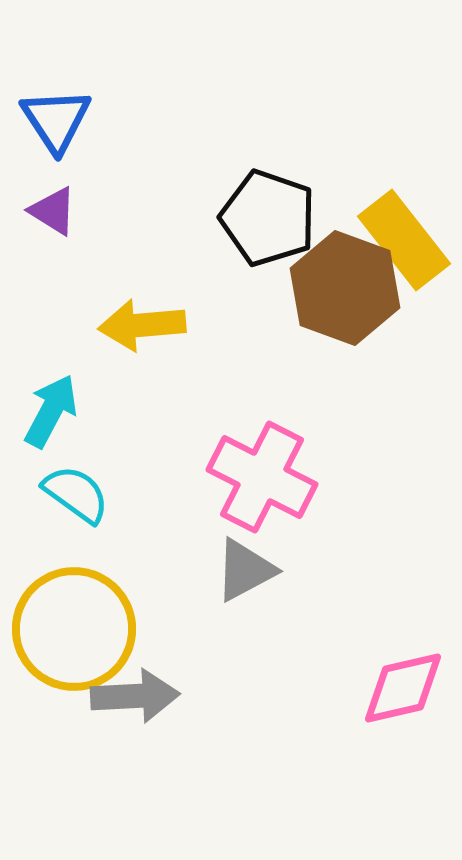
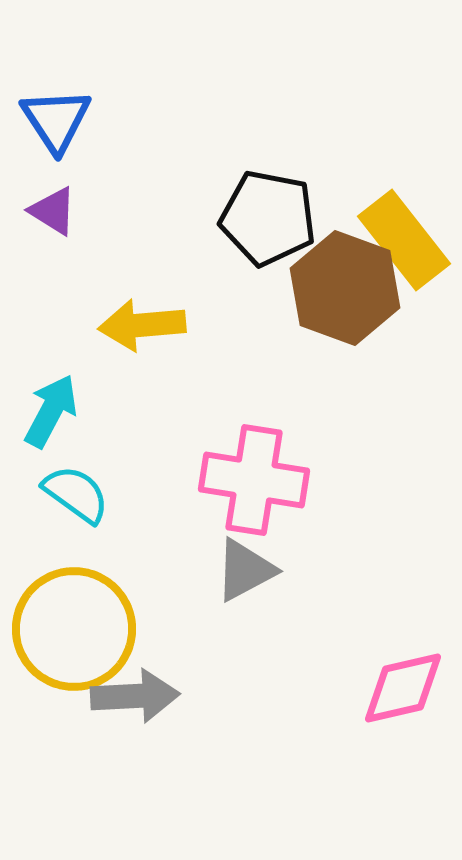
black pentagon: rotated 8 degrees counterclockwise
pink cross: moved 8 px left, 3 px down; rotated 18 degrees counterclockwise
